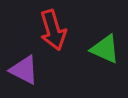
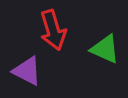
purple triangle: moved 3 px right, 1 px down
